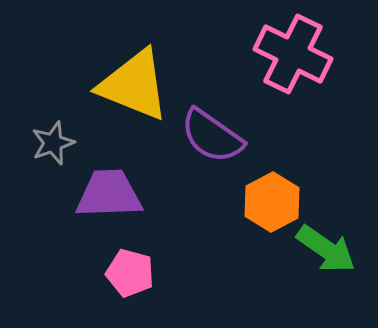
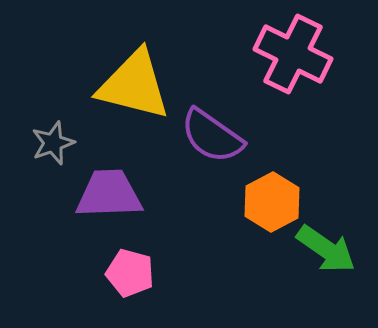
yellow triangle: rotated 8 degrees counterclockwise
